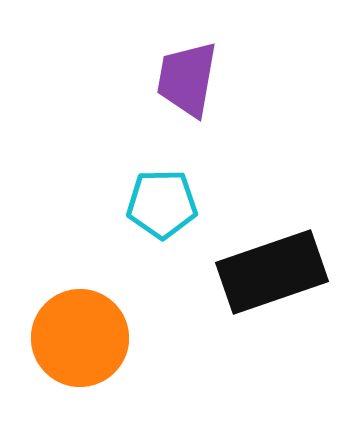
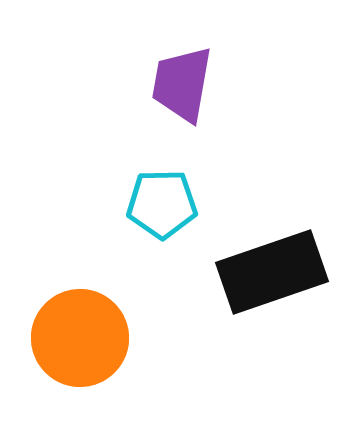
purple trapezoid: moved 5 px left, 5 px down
